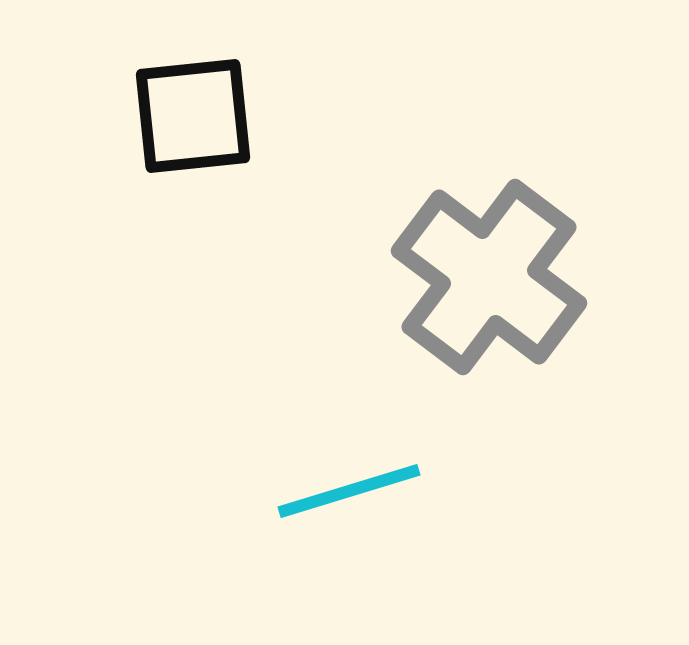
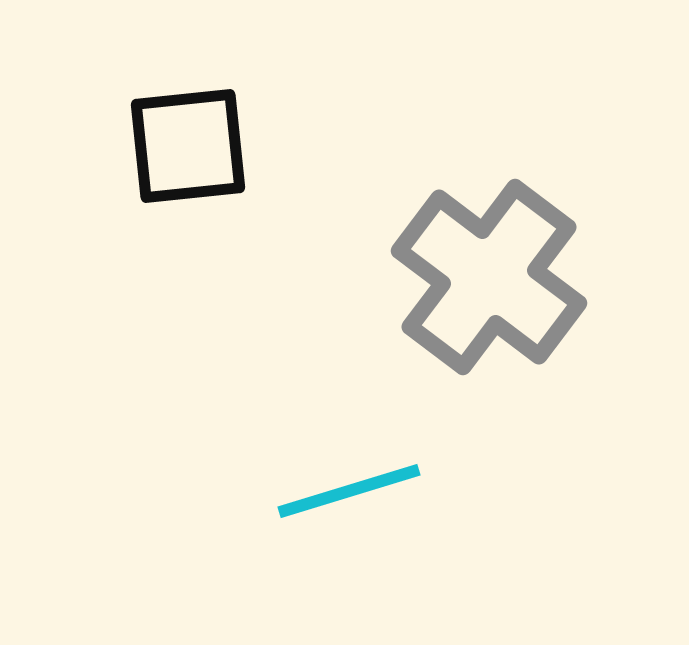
black square: moved 5 px left, 30 px down
